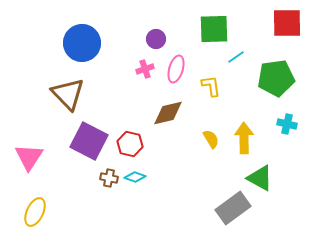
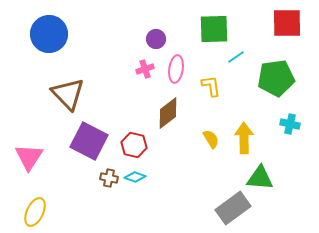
blue circle: moved 33 px left, 9 px up
pink ellipse: rotated 8 degrees counterclockwise
brown diamond: rotated 24 degrees counterclockwise
cyan cross: moved 3 px right
red hexagon: moved 4 px right, 1 px down
green triangle: rotated 24 degrees counterclockwise
